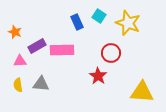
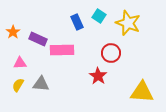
orange star: moved 2 px left; rotated 16 degrees clockwise
purple rectangle: moved 1 px right, 7 px up; rotated 54 degrees clockwise
pink triangle: moved 2 px down
yellow semicircle: rotated 40 degrees clockwise
